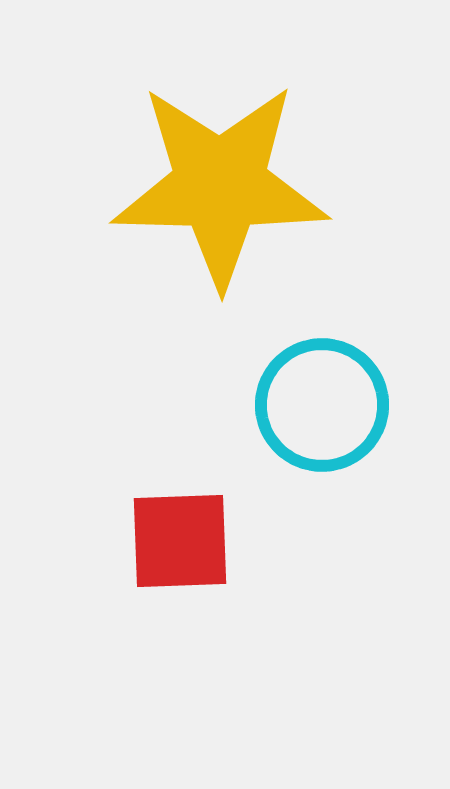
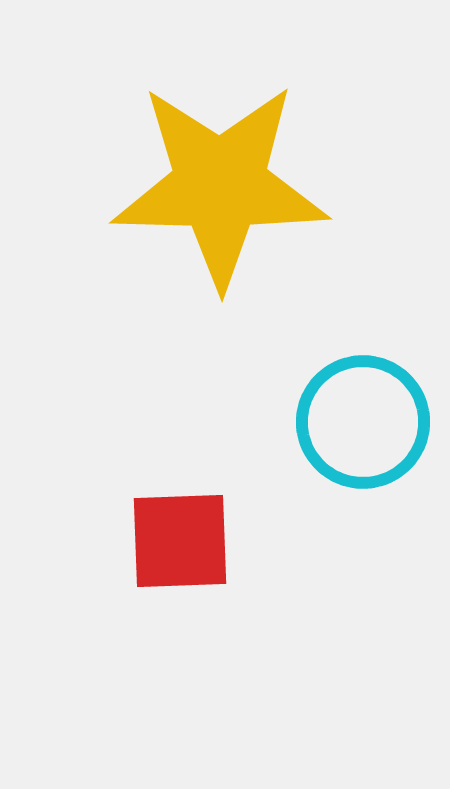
cyan circle: moved 41 px right, 17 px down
